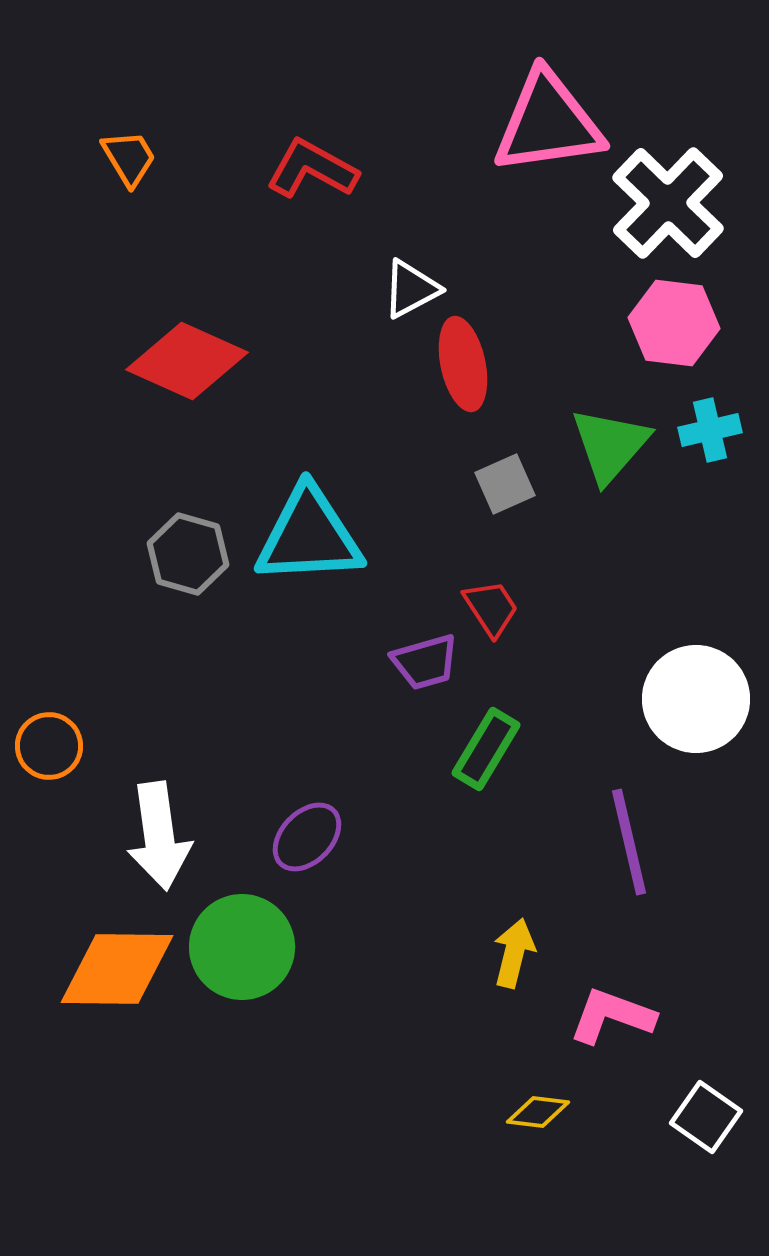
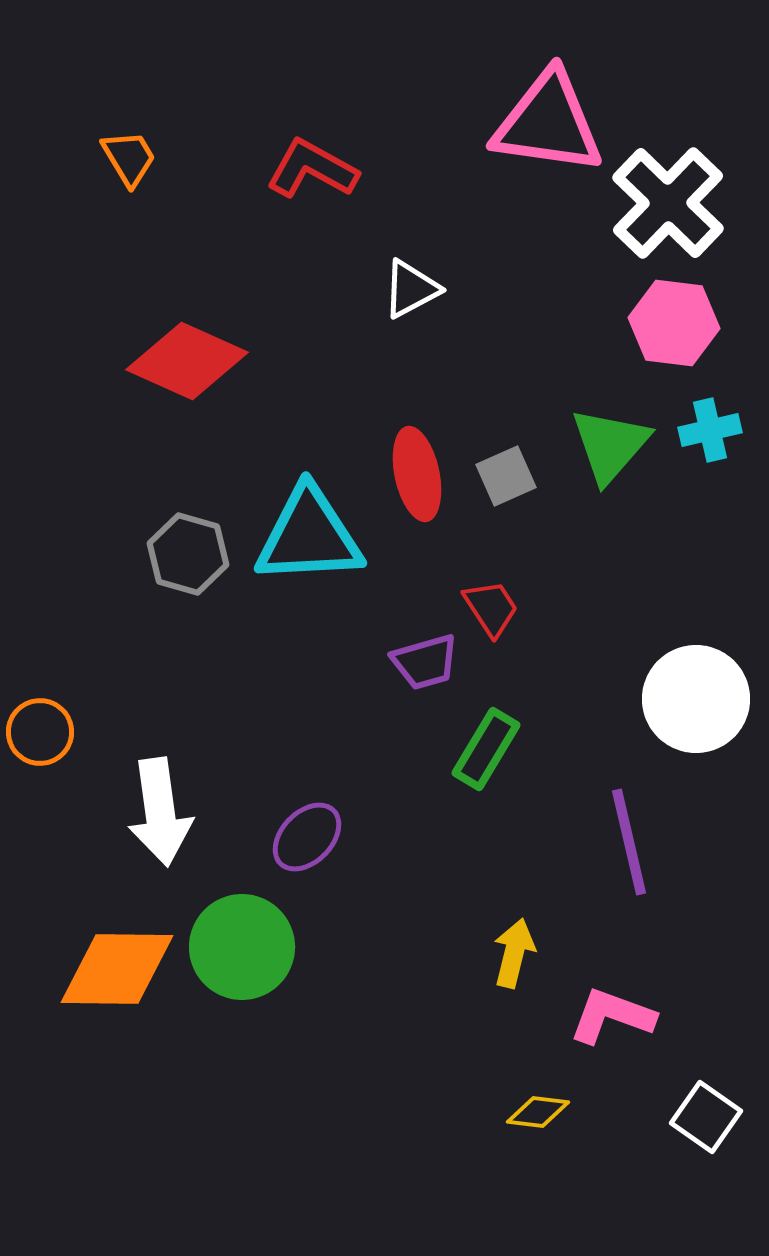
pink triangle: rotated 16 degrees clockwise
red ellipse: moved 46 px left, 110 px down
gray square: moved 1 px right, 8 px up
orange circle: moved 9 px left, 14 px up
white arrow: moved 1 px right, 24 px up
